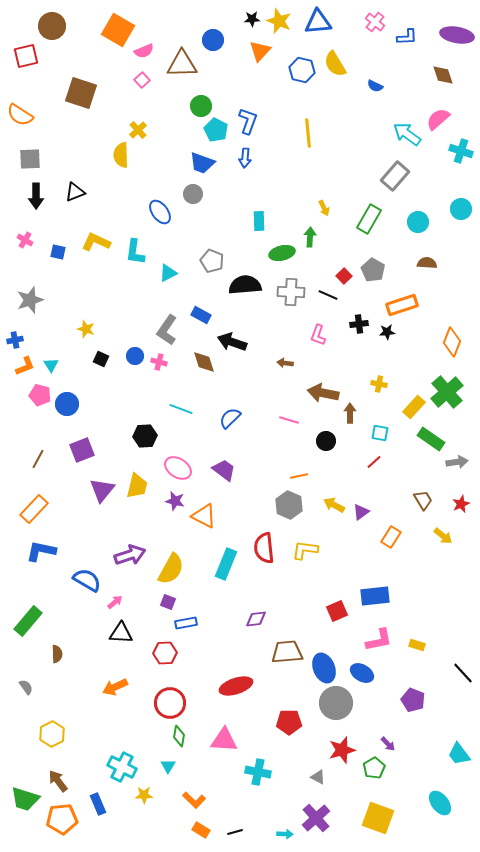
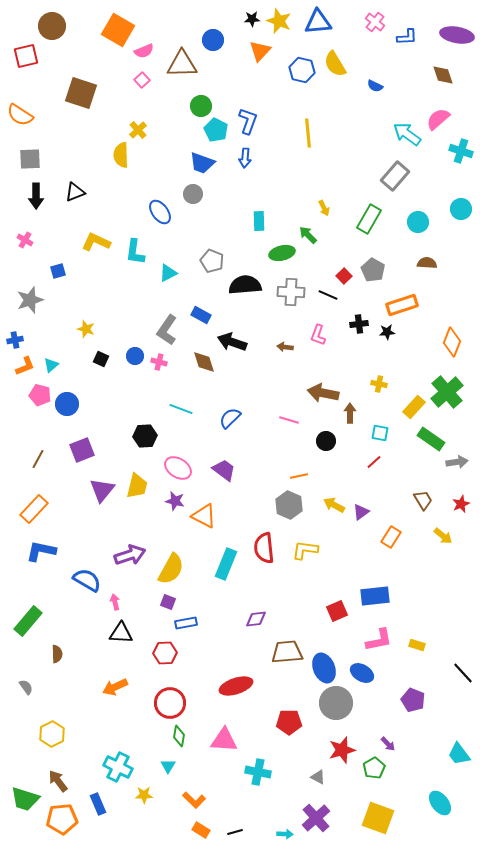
green arrow at (310, 237): moved 2 px left, 2 px up; rotated 48 degrees counterclockwise
blue square at (58, 252): moved 19 px down; rotated 28 degrees counterclockwise
brown arrow at (285, 363): moved 16 px up
cyan triangle at (51, 365): rotated 21 degrees clockwise
pink arrow at (115, 602): rotated 63 degrees counterclockwise
cyan cross at (122, 767): moved 4 px left
